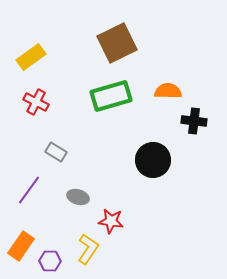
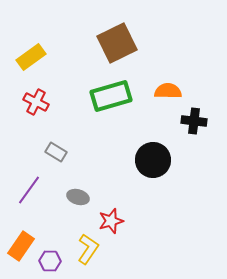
red star: rotated 25 degrees counterclockwise
